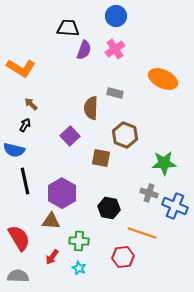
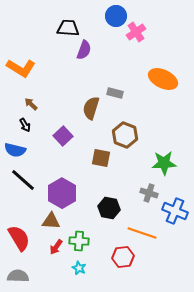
pink cross: moved 21 px right, 17 px up
brown semicircle: rotated 15 degrees clockwise
black arrow: rotated 120 degrees clockwise
purple square: moved 7 px left
blue semicircle: moved 1 px right
black line: moved 2 px left, 1 px up; rotated 36 degrees counterclockwise
blue cross: moved 5 px down
red arrow: moved 4 px right, 10 px up
